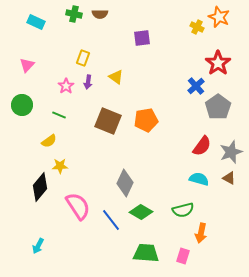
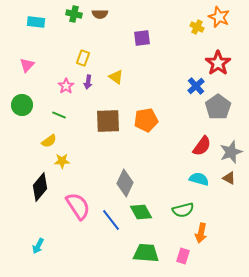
cyan rectangle: rotated 18 degrees counterclockwise
brown square: rotated 24 degrees counterclockwise
yellow star: moved 2 px right, 5 px up
green diamond: rotated 30 degrees clockwise
